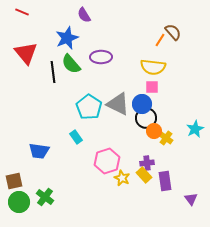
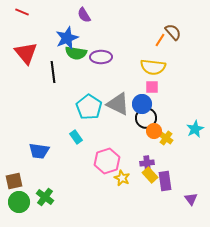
green semicircle: moved 5 px right, 11 px up; rotated 40 degrees counterclockwise
yellow rectangle: moved 6 px right
